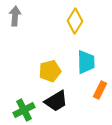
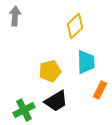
yellow diamond: moved 5 px down; rotated 15 degrees clockwise
